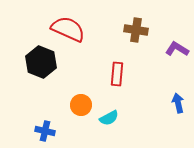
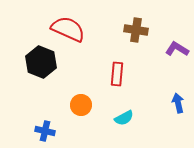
cyan semicircle: moved 15 px right
